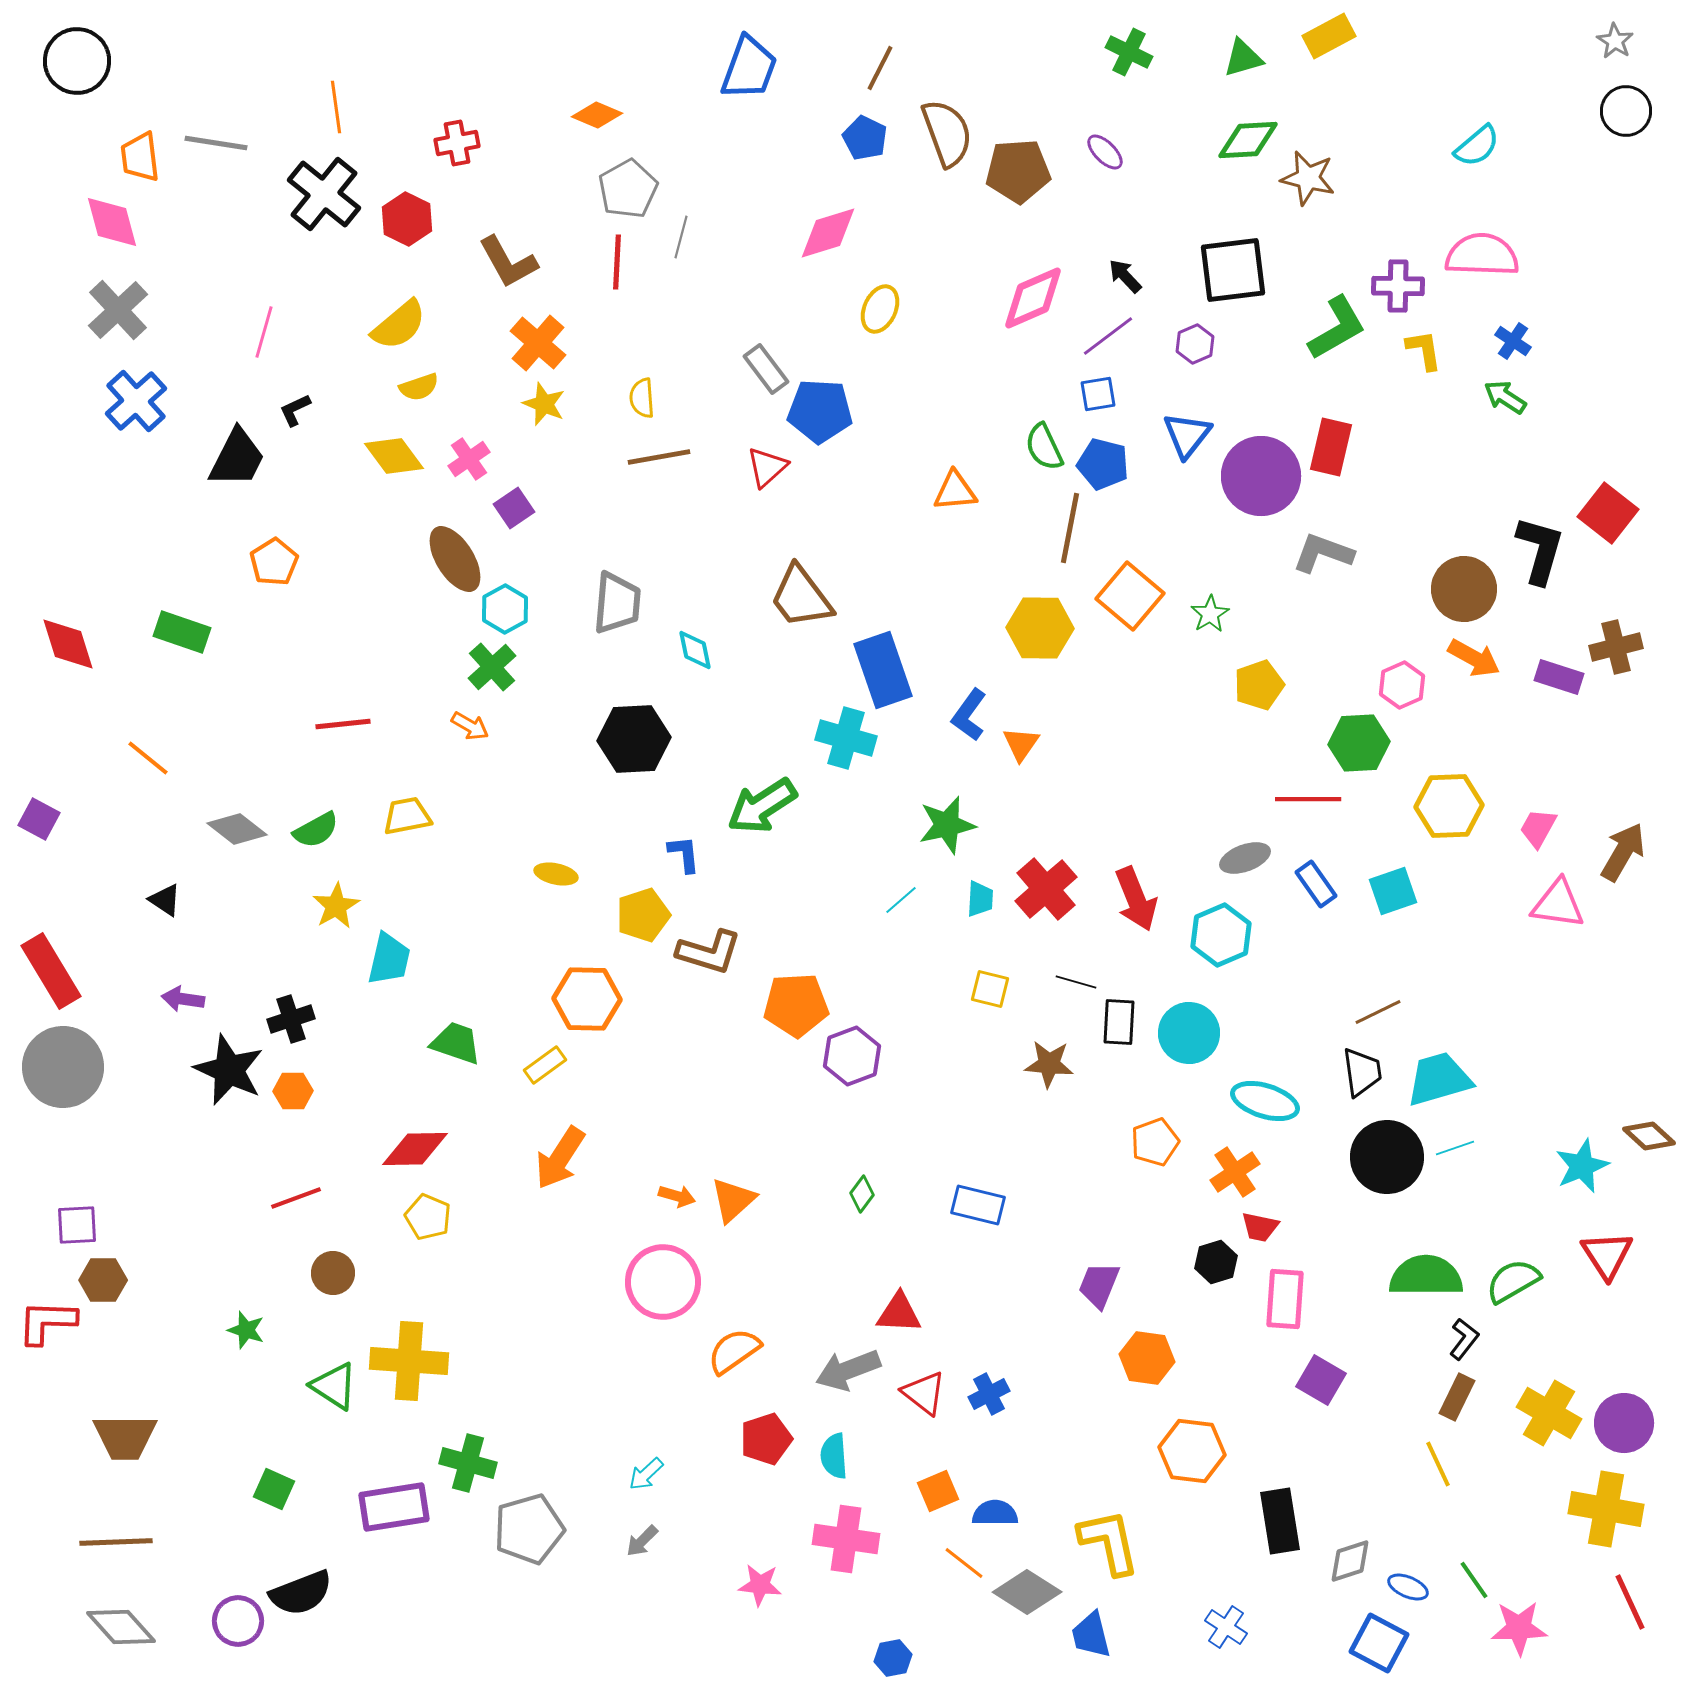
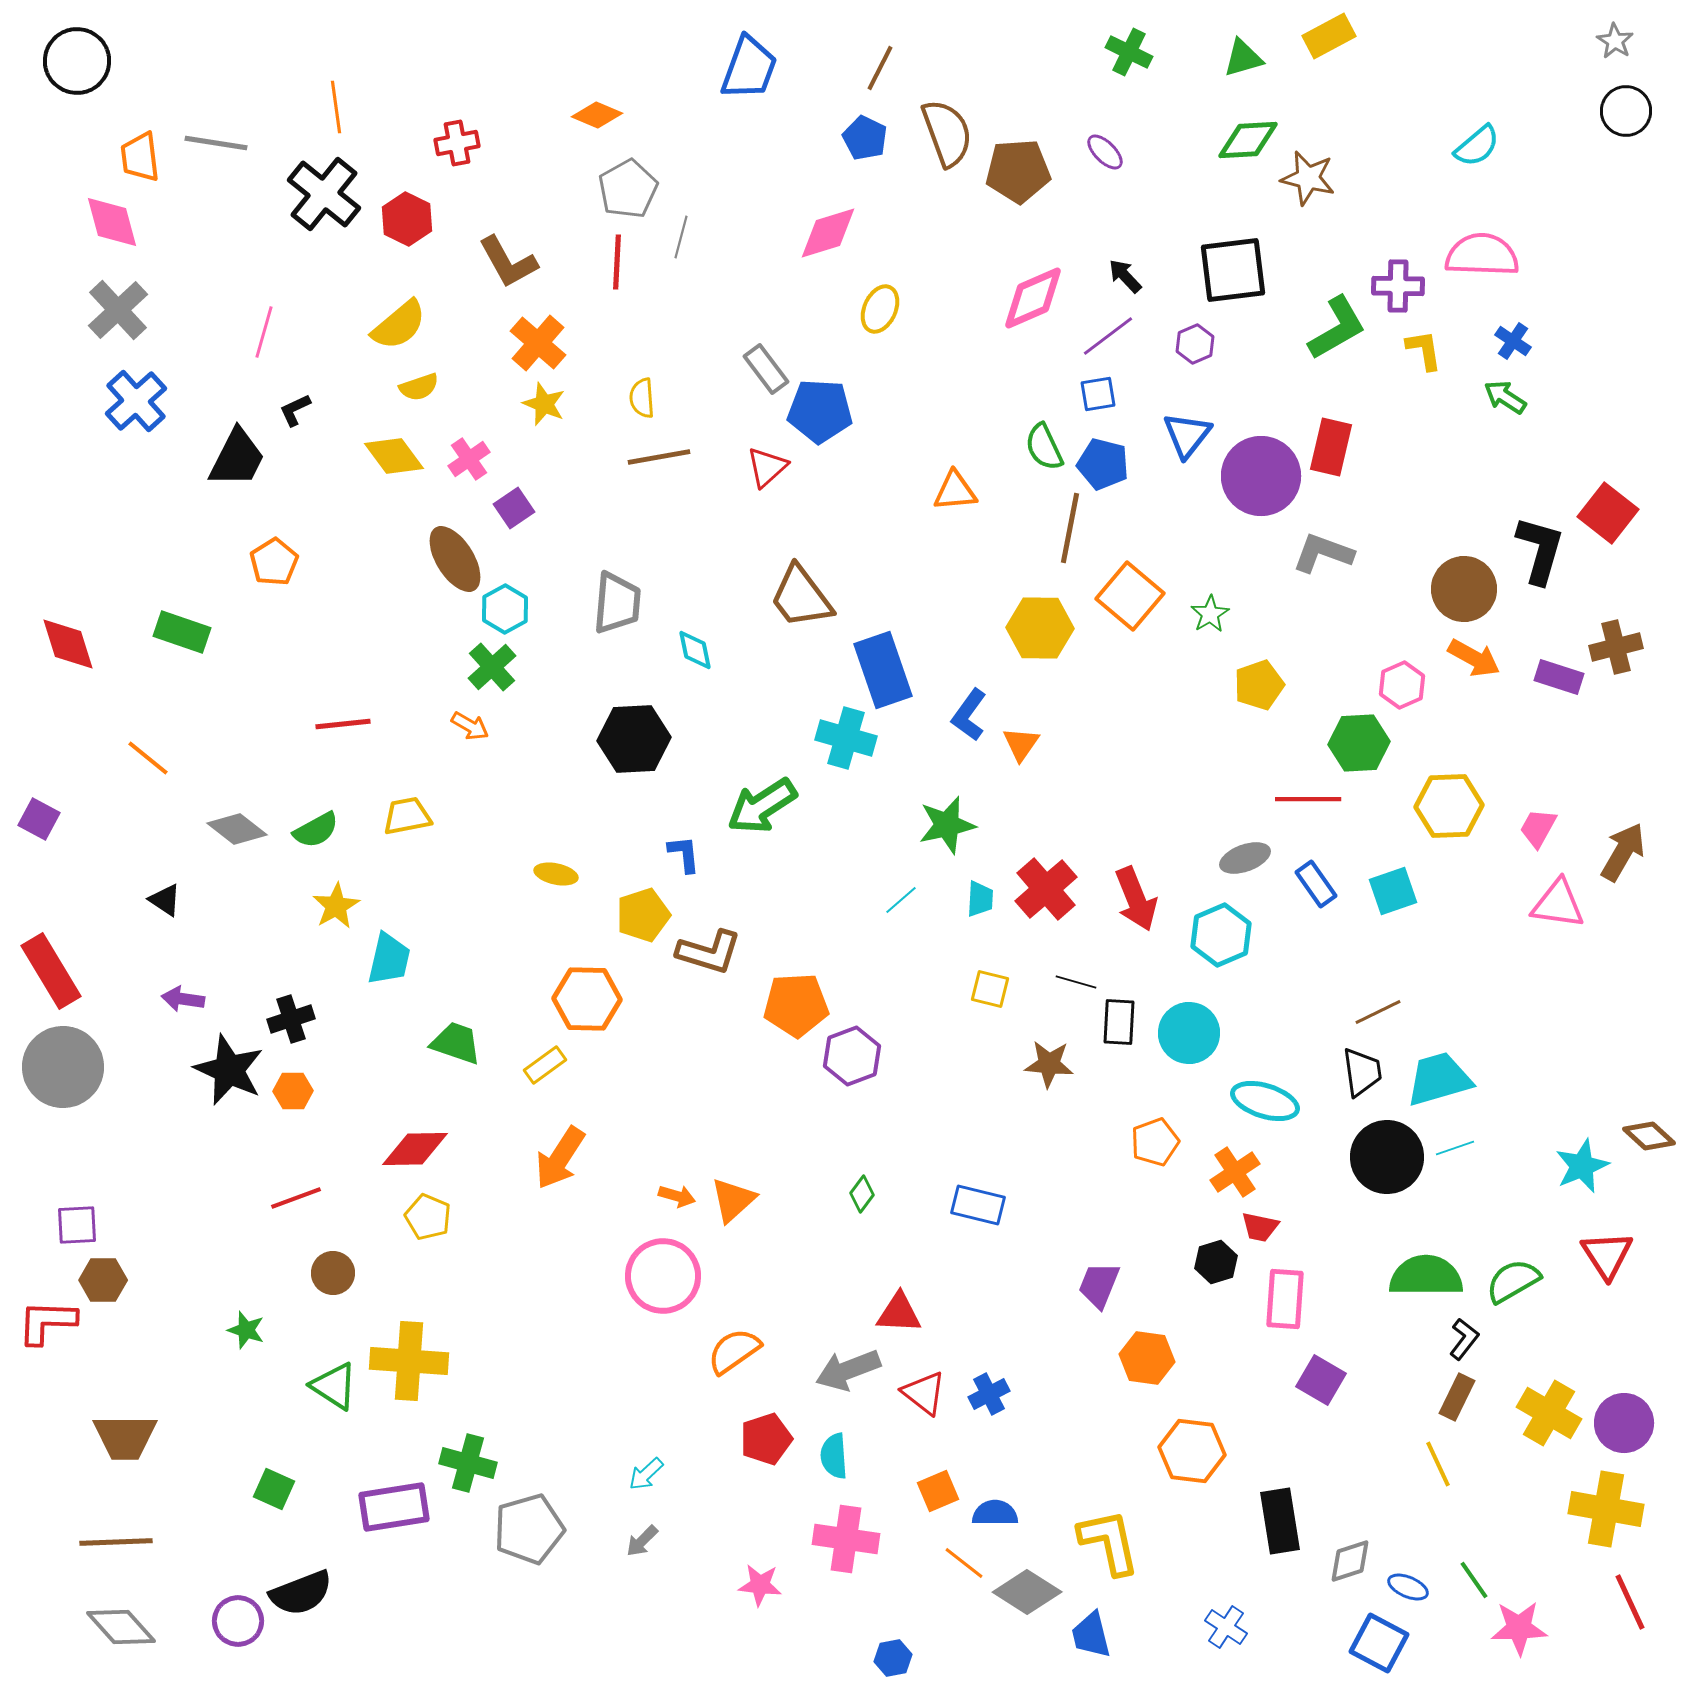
pink circle at (663, 1282): moved 6 px up
